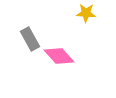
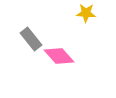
gray rectangle: moved 1 px right; rotated 10 degrees counterclockwise
